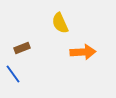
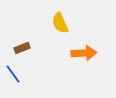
orange arrow: moved 1 px right, 1 px down
